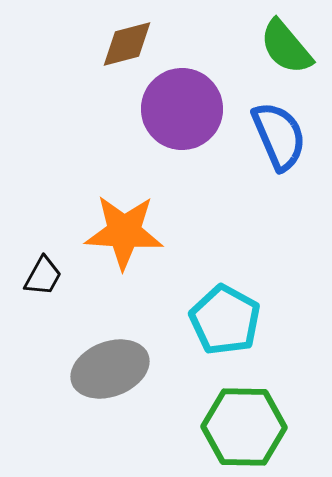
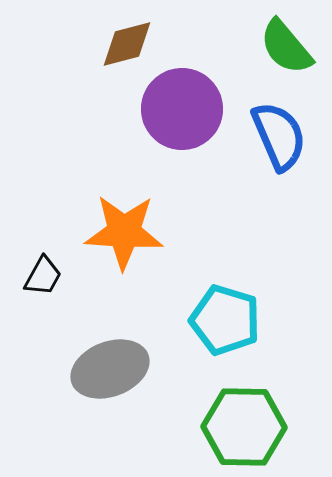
cyan pentagon: rotated 12 degrees counterclockwise
